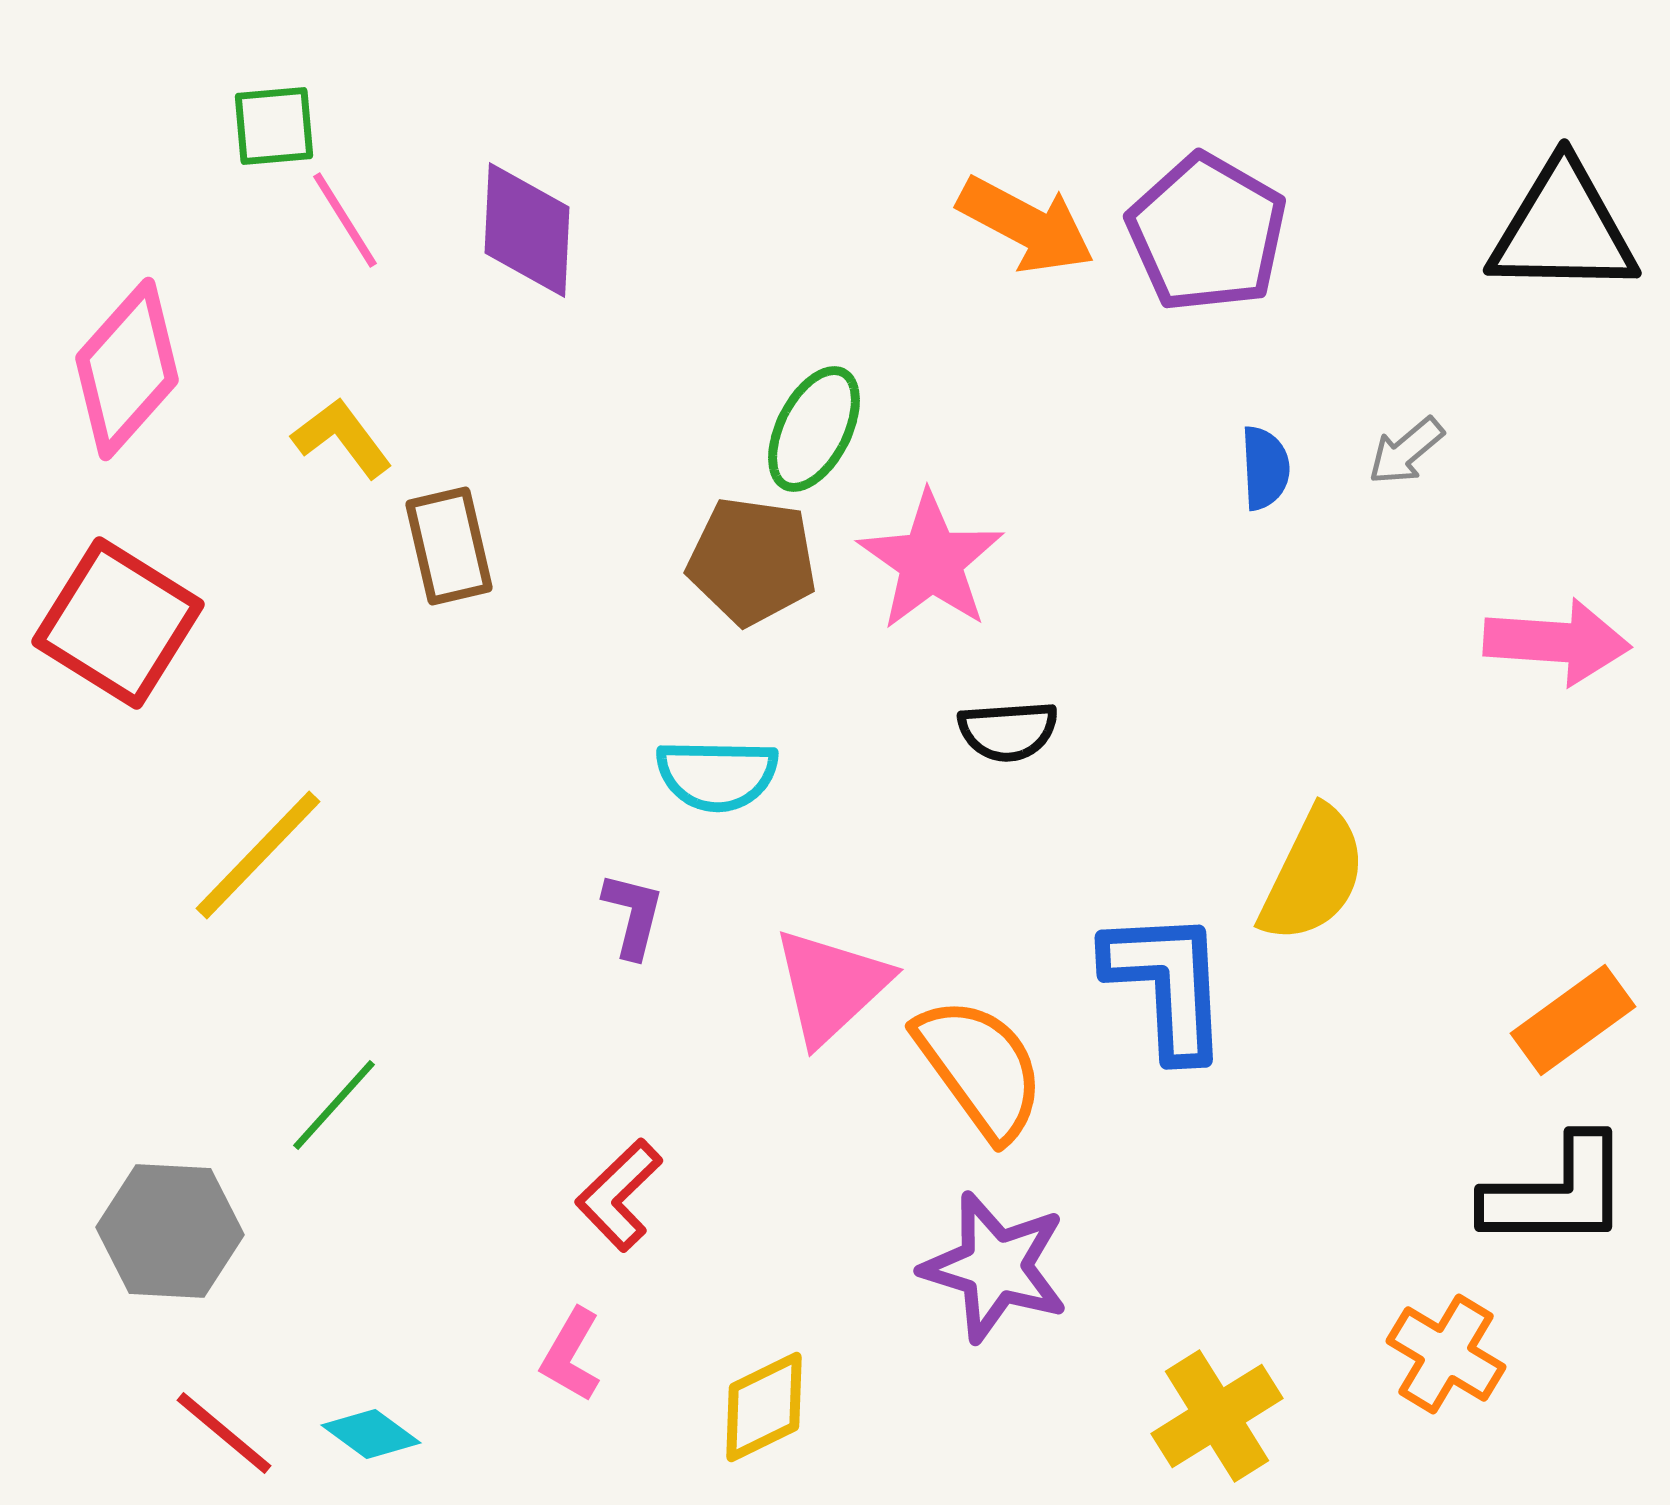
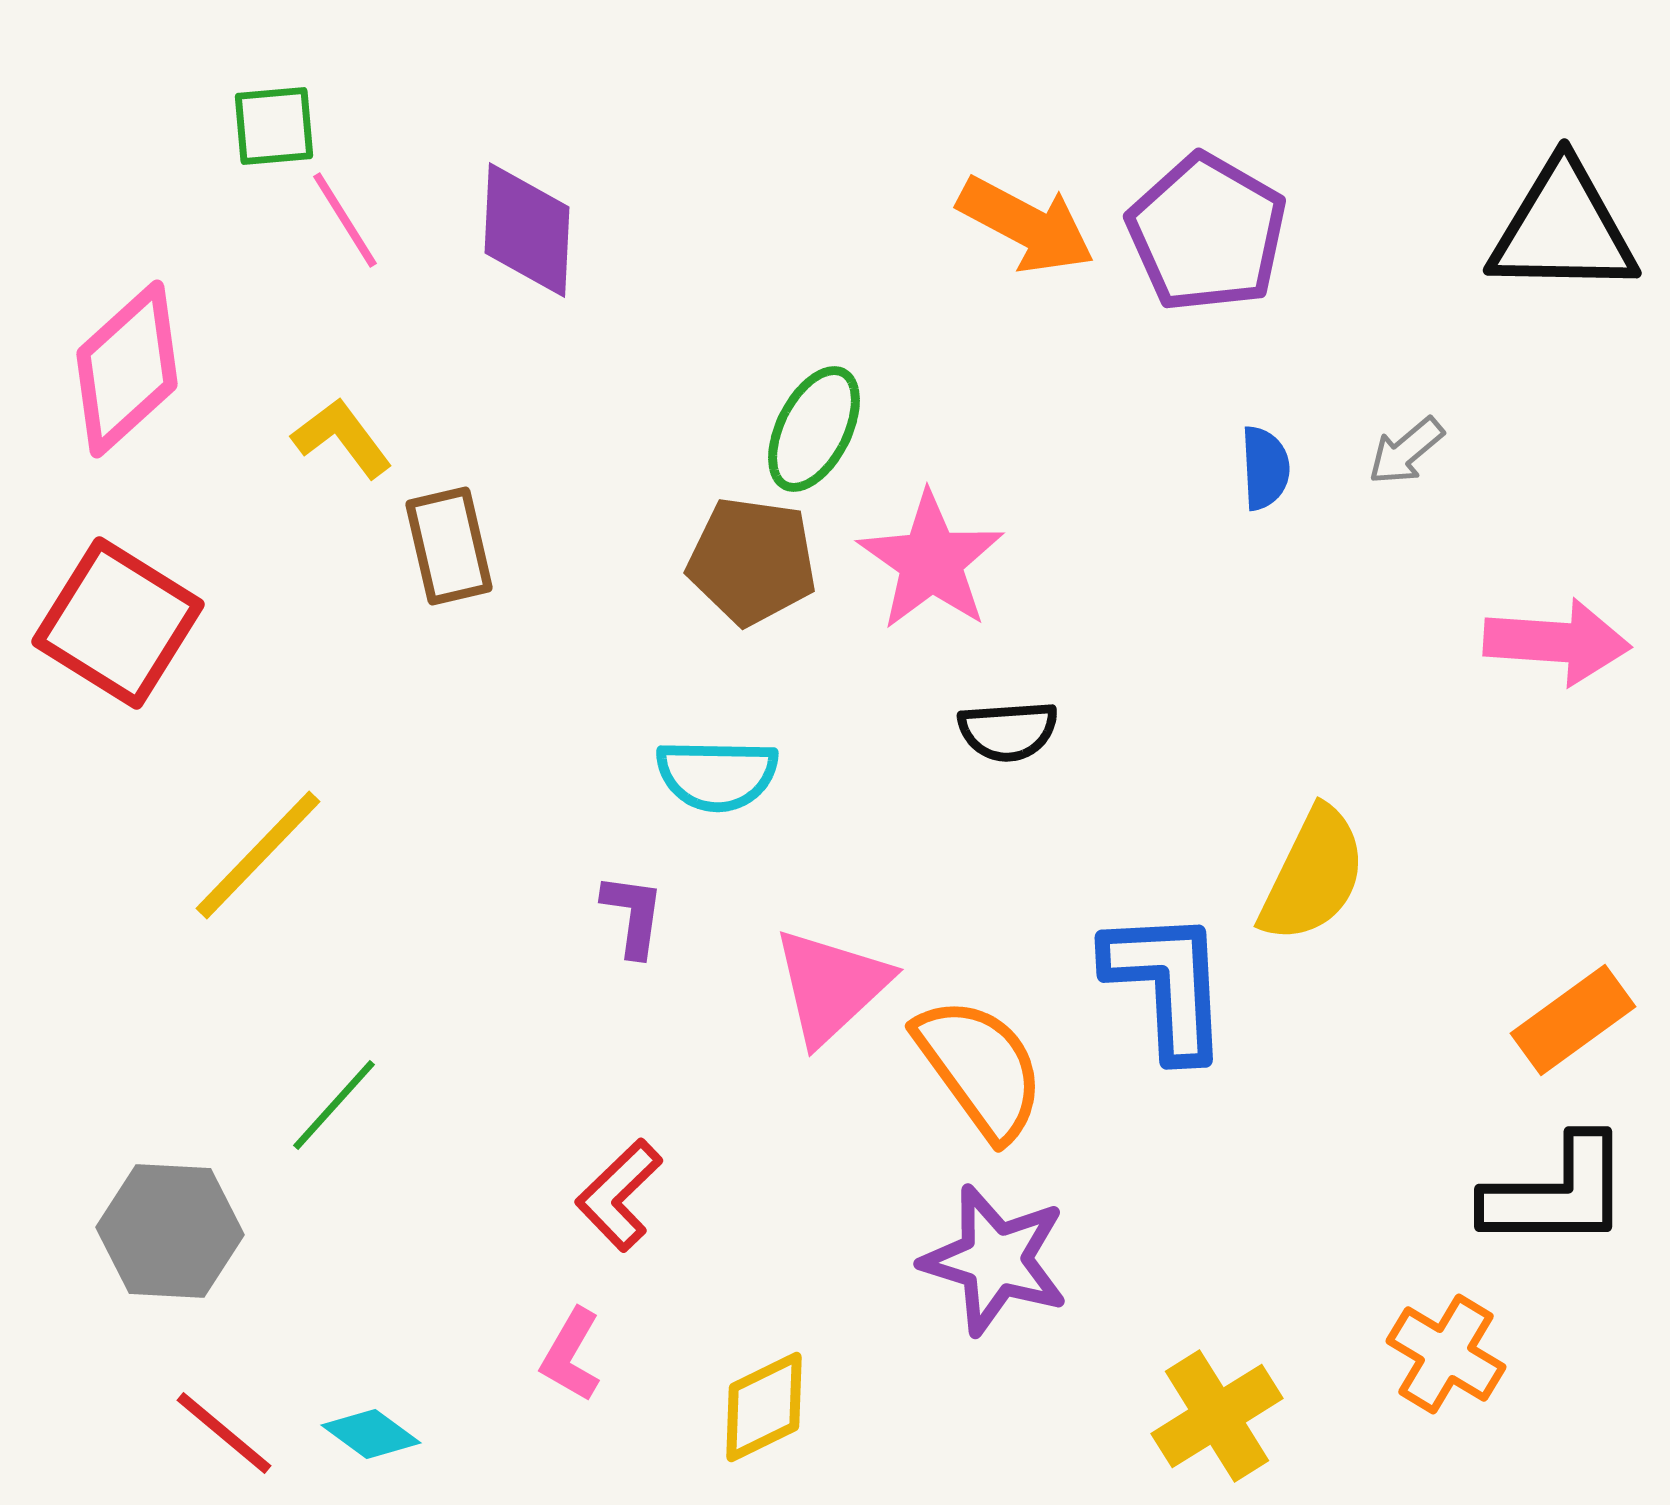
pink diamond: rotated 6 degrees clockwise
purple L-shape: rotated 6 degrees counterclockwise
purple star: moved 7 px up
